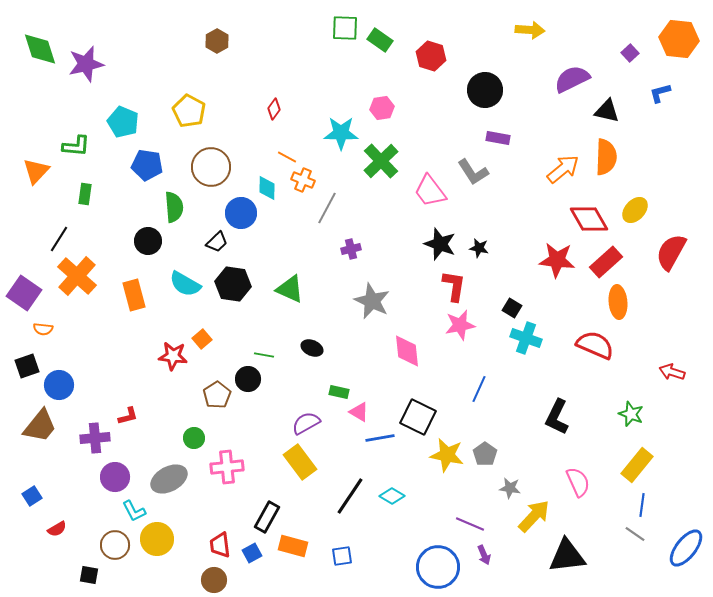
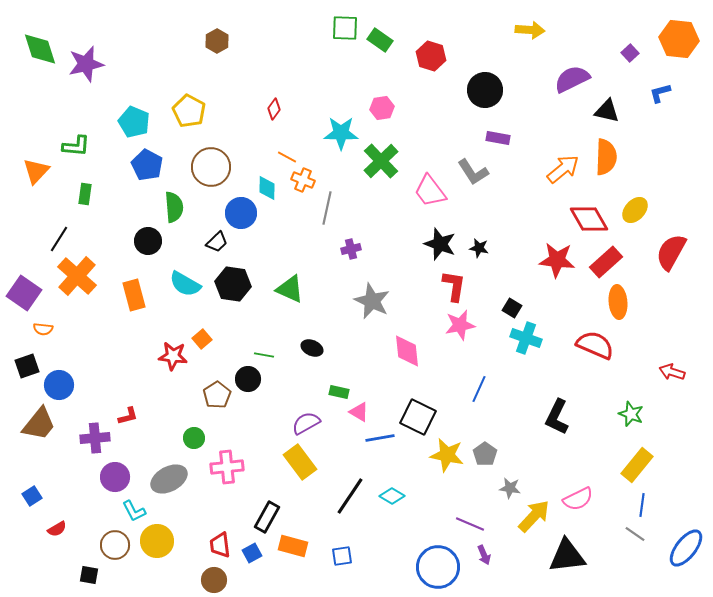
cyan pentagon at (123, 122): moved 11 px right
blue pentagon at (147, 165): rotated 20 degrees clockwise
gray line at (327, 208): rotated 16 degrees counterclockwise
brown trapezoid at (40, 426): moved 1 px left, 2 px up
pink semicircle at (578, 482): moved 17 px down; rotated 88 degrees clockwise
yellow circle at (157, 539): moved 2 px down
